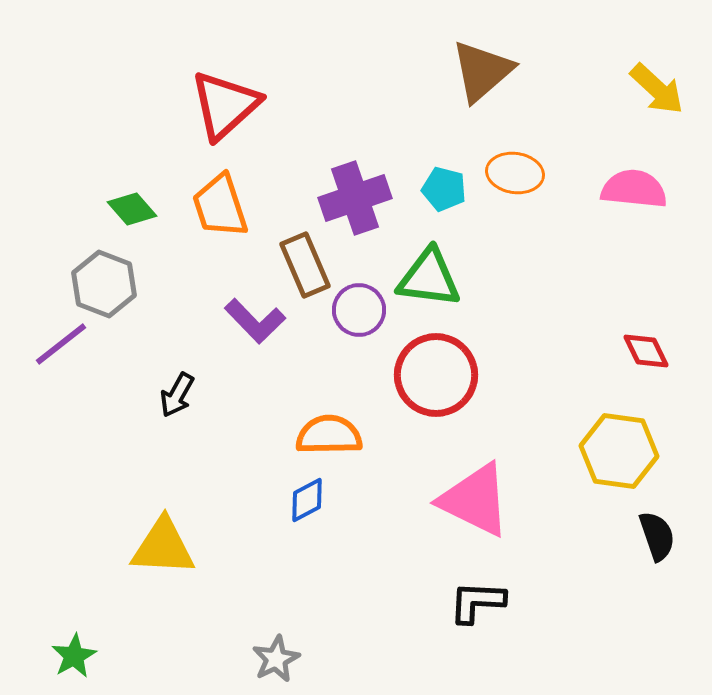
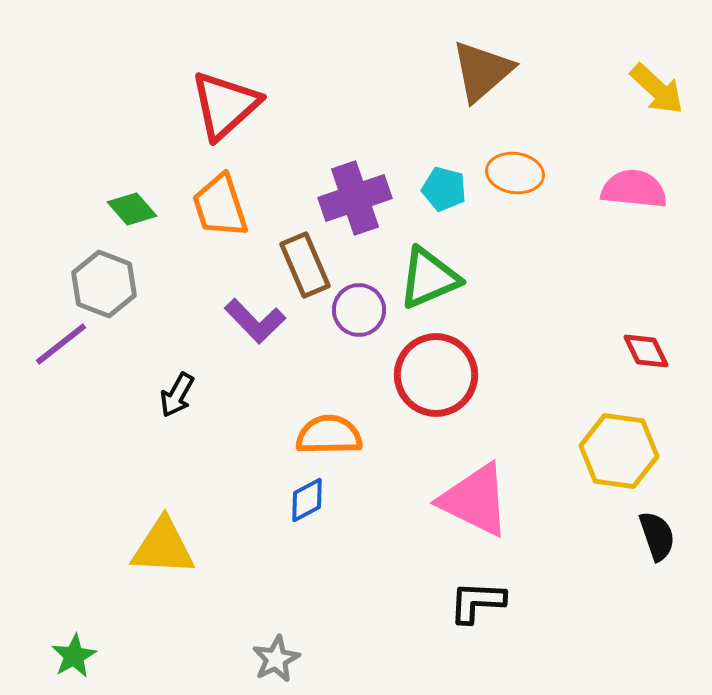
green triangle: rotated 30 degrees counterclockwise
